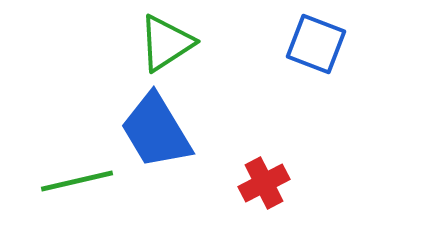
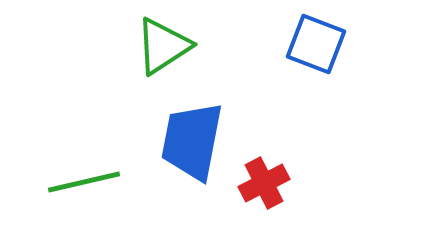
green triangle: moved 3 px left, 3 px down
blue trapezoid: moved 36 px right, 10 px down; rotated 42 degrees clockwise
green line: moved 7 px right, 1 px down
